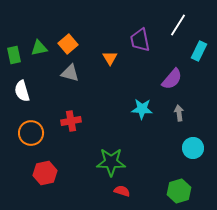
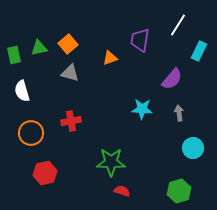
purple trapezoid: rotated 20 degrees clockwise
orange triangle: rotated 42 degrees clockwise
